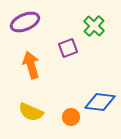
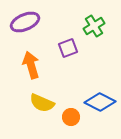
green cross: rotated 15 degrees clockwise
blue diamond: rotated 20 degrees clockwise
yellow semicircle: moved 11 px right, 9 px up
